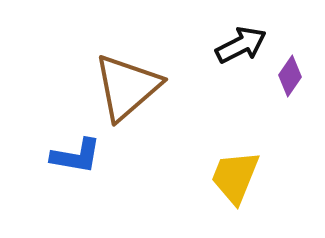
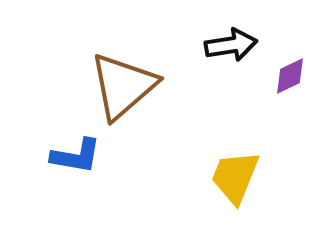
black arrow: moved 10 px left; rotated 18 degrees clockwise
purple diamond: rotated 30 degrees clockwise
brown triangle: moved 4 px left, 1 px up
